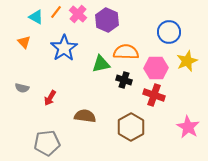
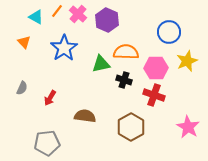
orange line: moved 1 px right, 1 px up
gray semicircle: rotated 80 degrees counterclockwise
